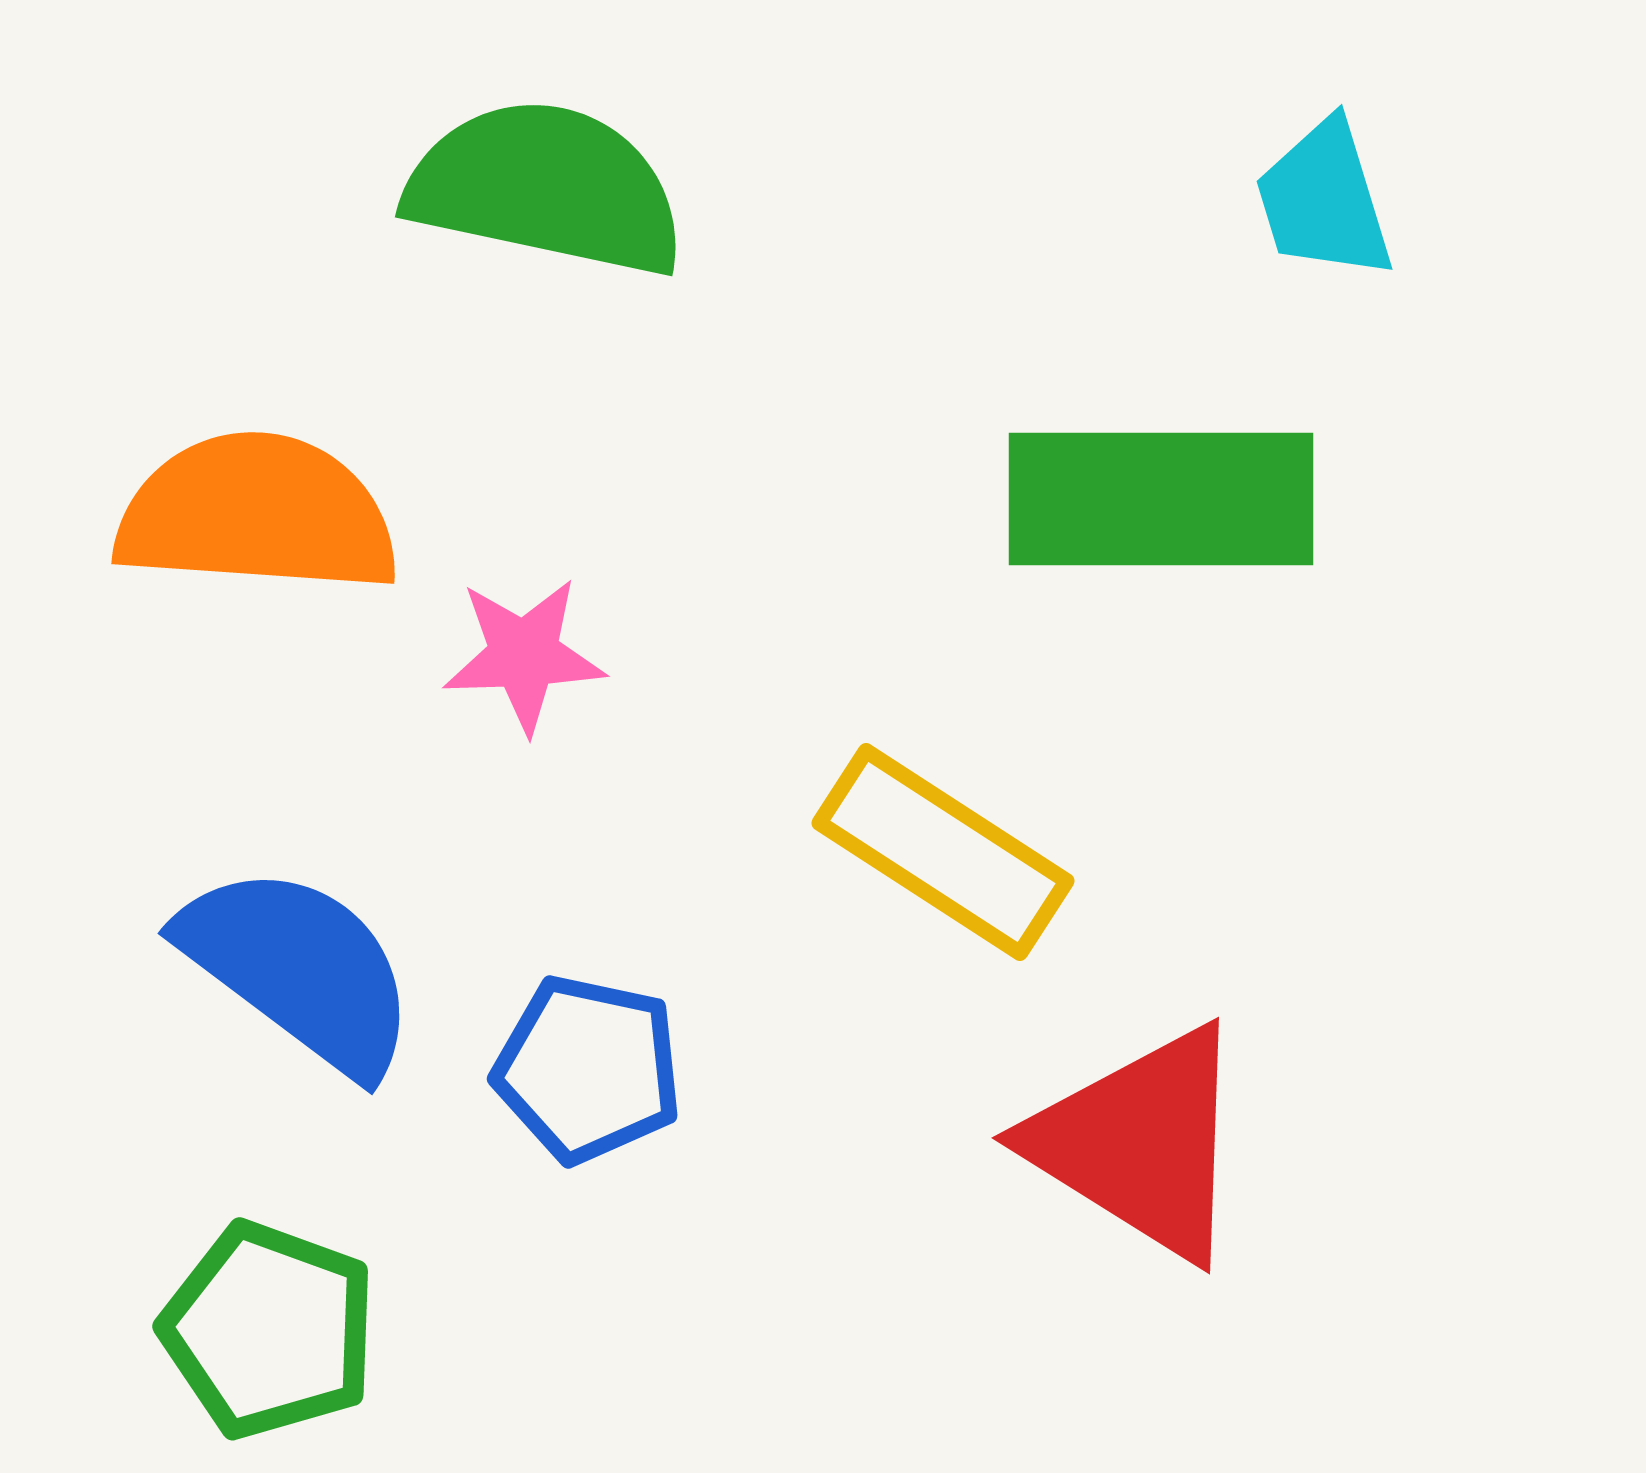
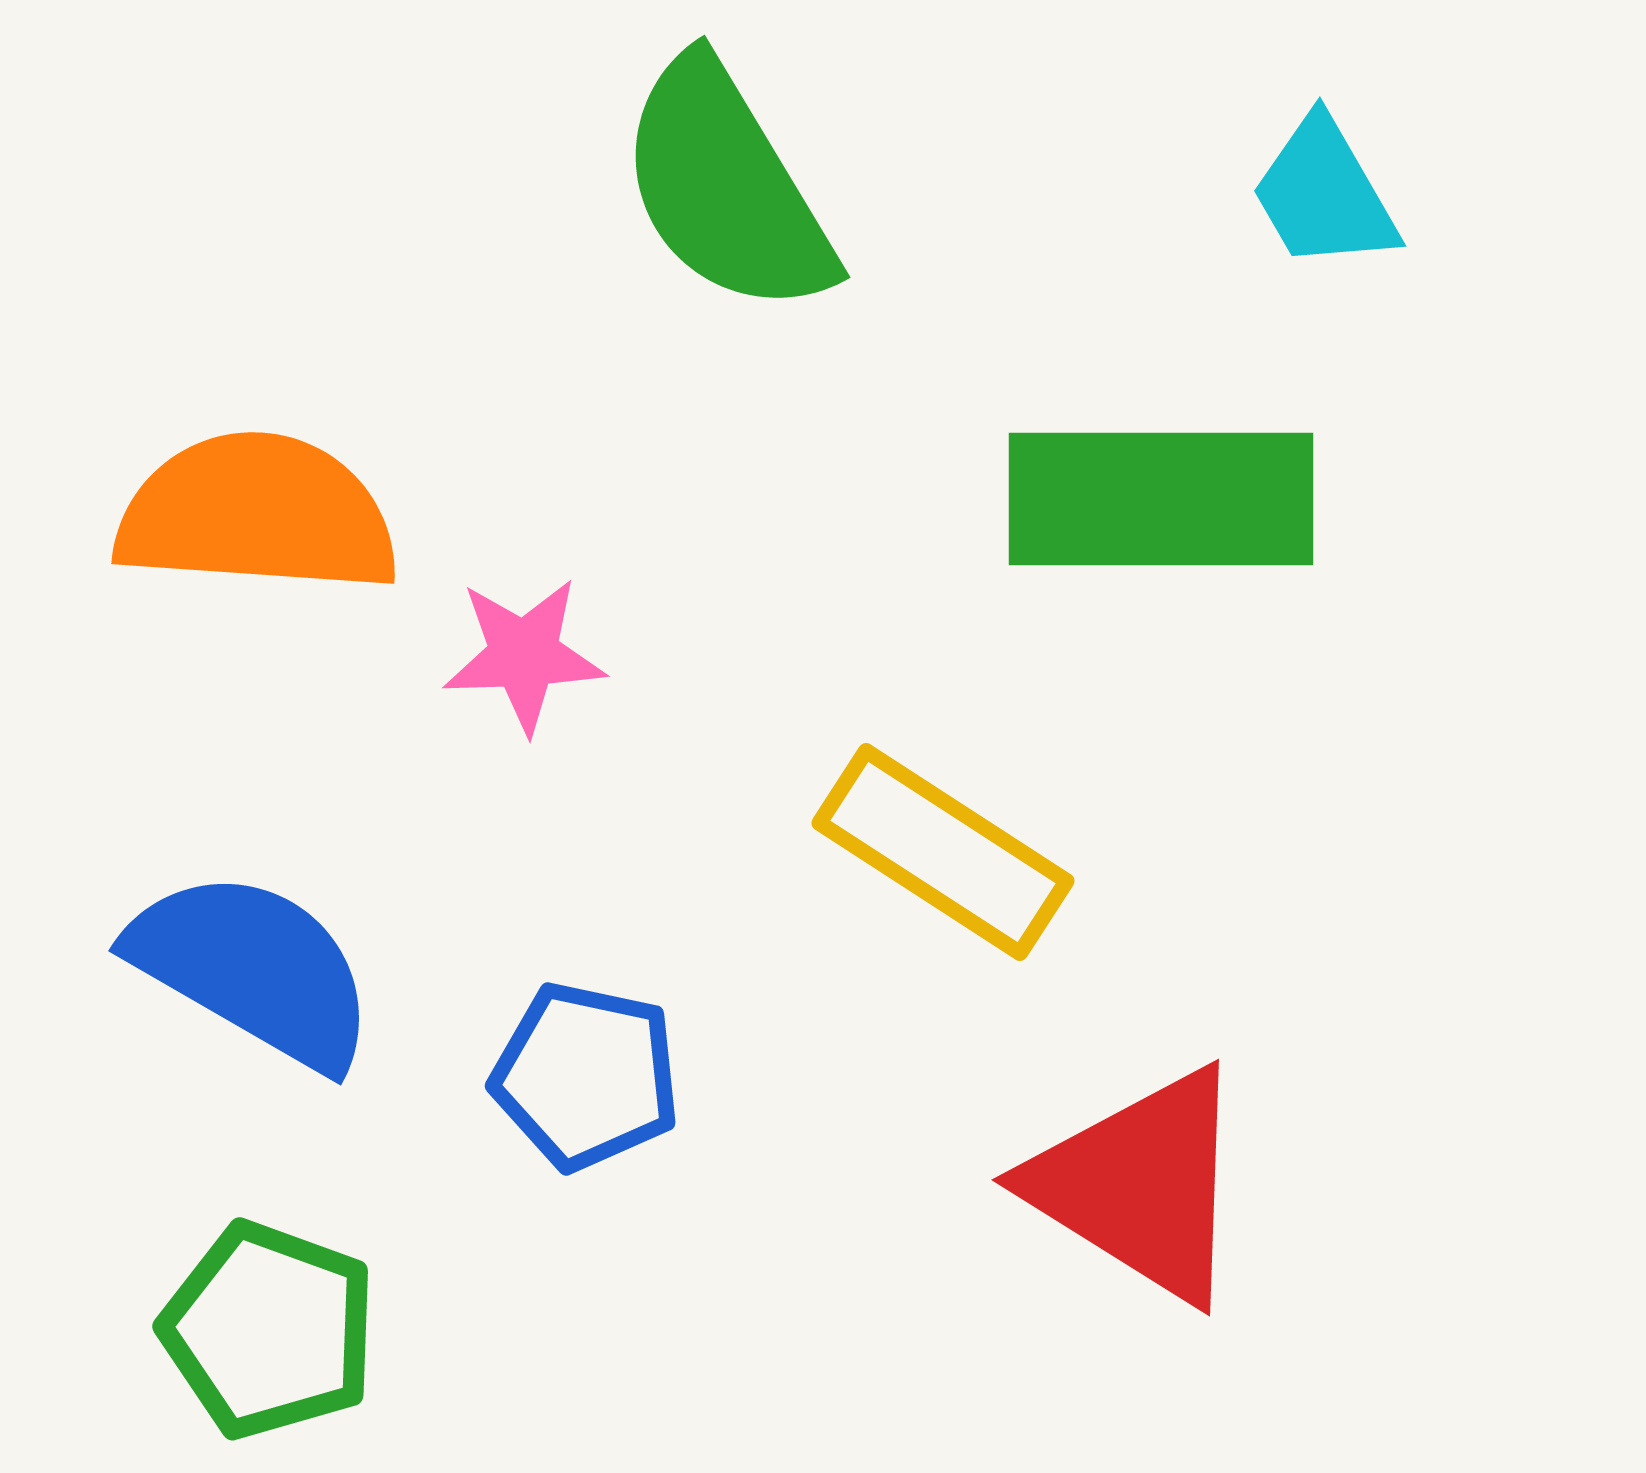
green semicircle: moved 180 px right, 1 px up; rotated 133 degrees counterclockwise
cyan trapezoid: moved 6 px up; rotated 13 degrees counterclockwise
blue semicircle: moved 46 px left; rotated 7 degrees counterclockwise
blue pentagon: moved 2 px left, 7 px down
red triangle: moved 42 px down
